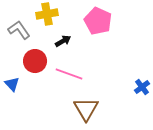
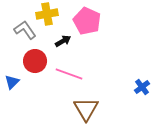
pink pentagon: moved 11 px left
gray L-shape: moved 6 px right
blue triangle: moved 2 px up; rotated 28 degrees clockwise
